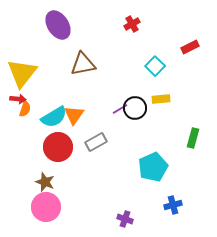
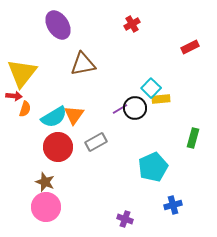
cyan square: moved 4 px left, 22 px down
red arrow: moved 4 px left, 3 px up
